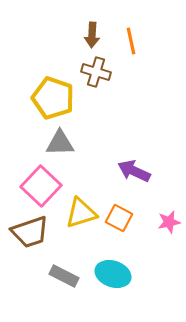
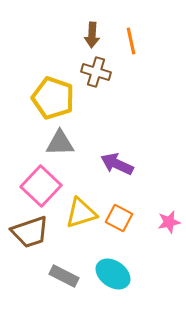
purple arrow: moved 17 px left, 7 px up
cyan ellipse: rotated 16 degrees clockwise
